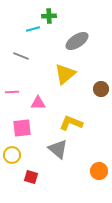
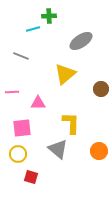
gray ellipse: moved 4 px right
yellow L-shape: rotated 70 degrees clockwise
yellow circle: moved 6 px right, 1 px up
orange circle: moved 20 px up
